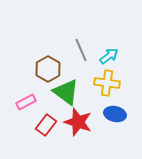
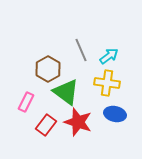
pink rectangle: rotated 36 degrees counterclockwise
